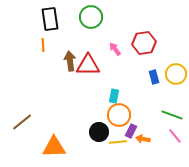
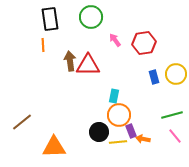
pink arrow: moved 9 px up
green line: rotated 35 degrees counterclockwise
purple rectangle: rotated 48 degrees counterclockwise
